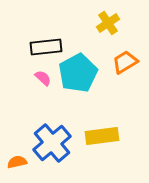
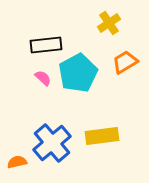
yellow cross: moved 1 px right
black rectangle: moved 2 px up
